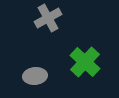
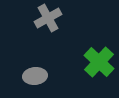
green cross: moved 14 px right
